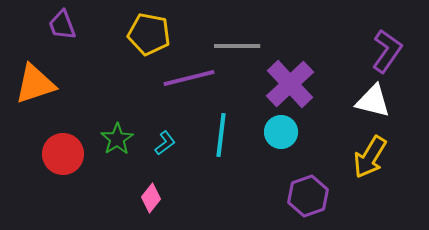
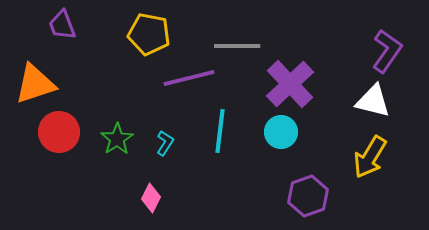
cyan line: moved 1 px left, 4 px up
cyan L-shape: rotated 20 degrees counterclockwise
red circle: moved 4 px left, 22 px up
pink diamond: rotated 12 degrees counterclockwise
